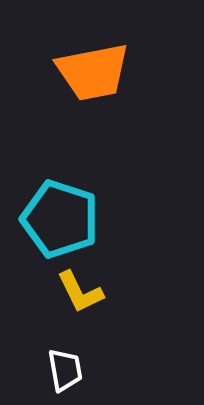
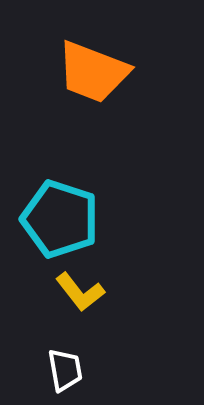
orange trapezoid: rotated 32 degrees clockwise
yellow L-shape: rotated 12 degrees counterclockwise
